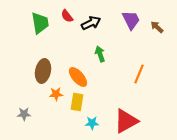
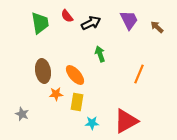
purple trapezoid: moved 2 px left
brown ellipse: rotated 20 degrees counterclockwise
orange ellipse: moved 3 px left, 2 px up
gray star: moved 2 px left; rotated 24 degrees clockwise
